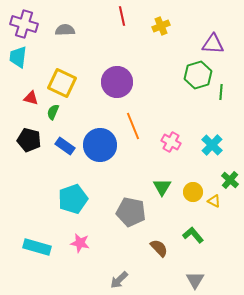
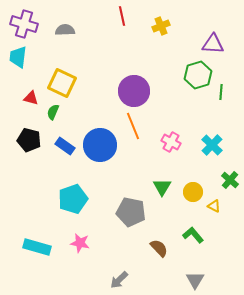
purple circle: moved 17 px right, 9 px down
yellow triangle: moved 5 px down
